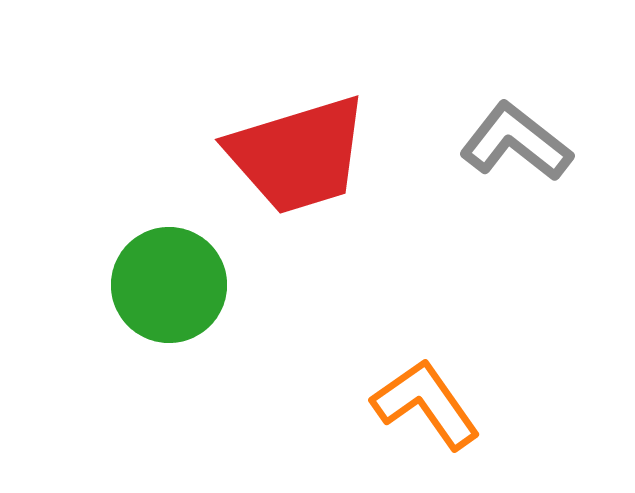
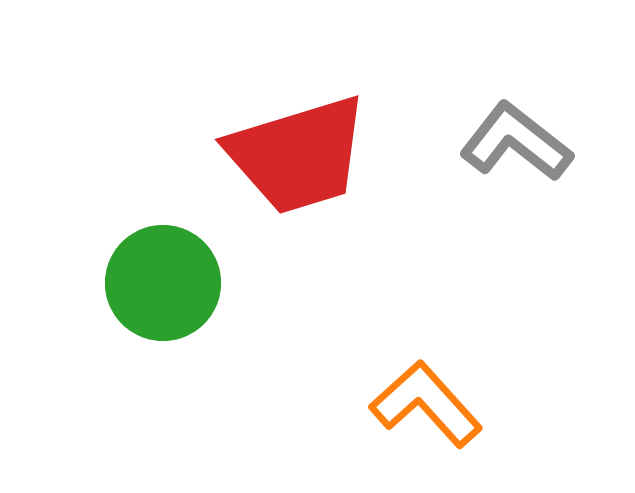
green circle: moved 6 px left, 2 px up
orange L-shape: rotated 7 degrees counterclockwise
